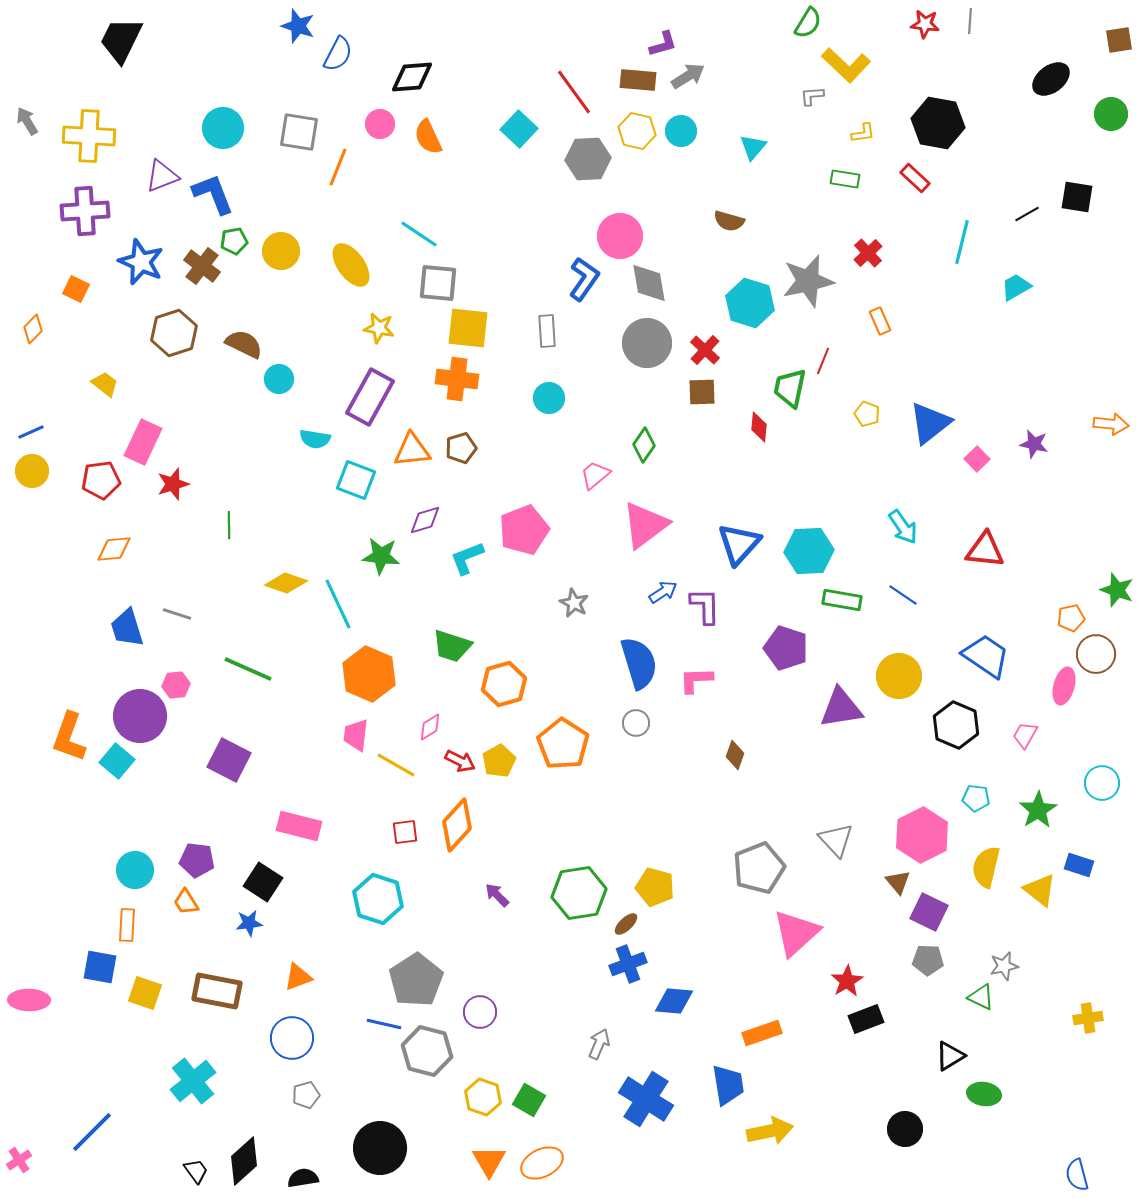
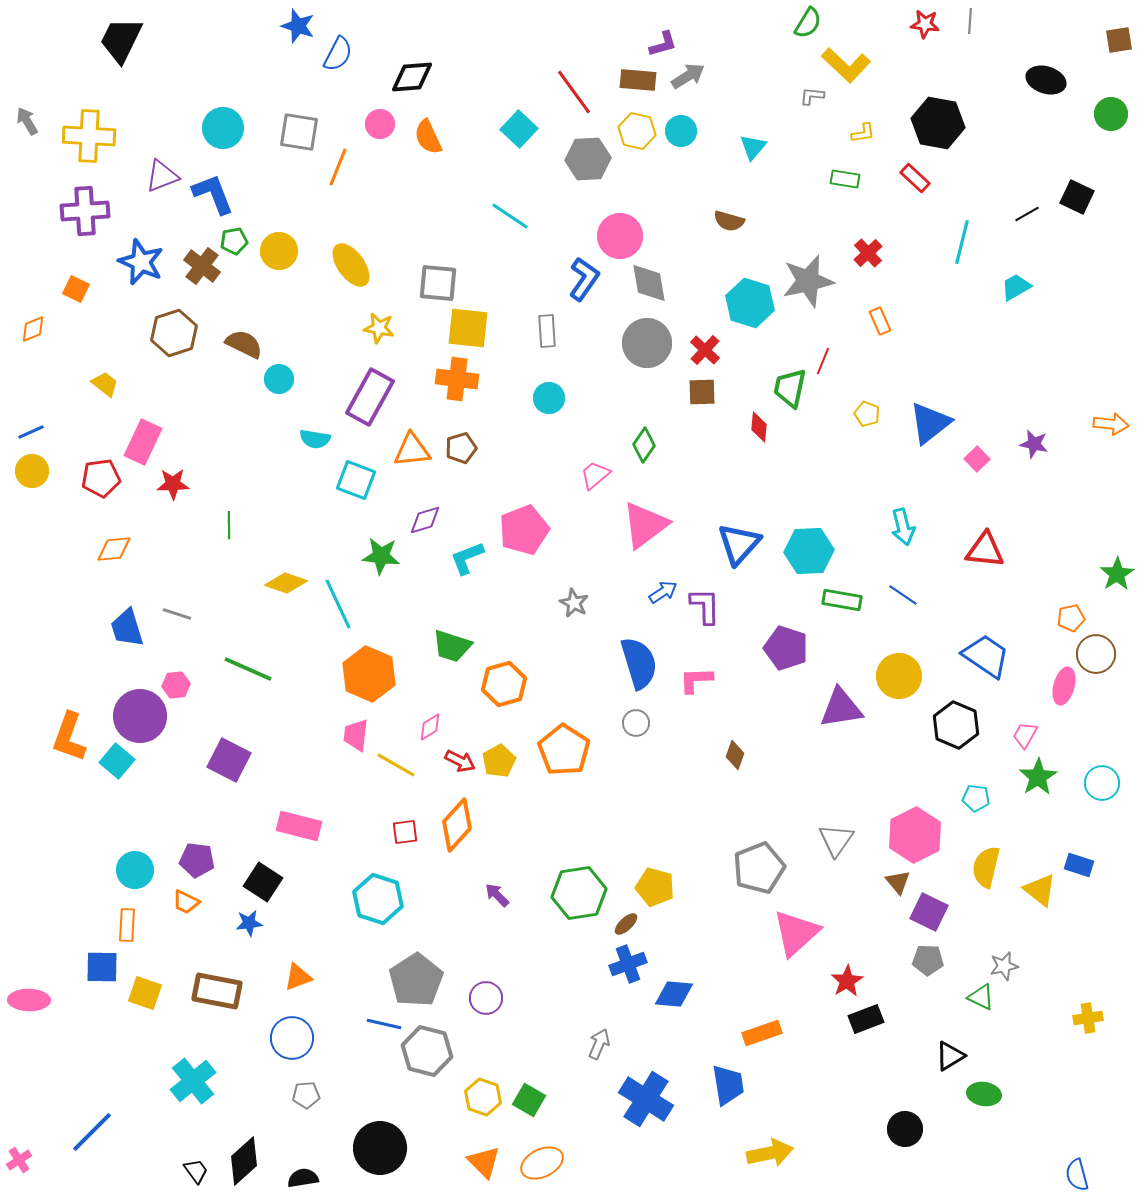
black ellipse at (1051, 79): moved 5 px left, 1 px down; rotated 54 degrees clockwise
gray L-shape at (812, 96): rotated 10 degrees clockwise
black square at (1077, 197): rotated 16 degrees clockwise
cyan line at (419, 234): moved 91 px right, 18 px up
yellow circle at (281, 251): moved 2 px left
orange diamond at (33, 329): rotated 24 degrees clockwise
red pentagon at (101, 480): moved 2 px up
red star at (173, 484): rotated 16 degrees clockwise
cyan arrow at (903, 527): rotated 21 degrees clockwise
green star at (1117, 590): moved 16 px up; rotated 20 degrees clockwise
orange pentagon at (563, 744): moved 1 px right, 6 px down
green star at (1038, 810): moved 33 px up
pink hexagon at (922, 835): moved 7 px left
gray triangle at (836, 840): rotated 18 degrees clockwise
orange trapezoid at (186, 902): rotated 32 degrees counterclockwise
blue square at (100, 967): moved 2 px right; rotated 9 degrees counterclockwise
blue diamond at (674, 1001): moved 7 px up
purple circle at (480, 1012): moved 6 px right, 14 px up
gray pentagon at (306, 1095): rotated 12 degrees clockwise
yellow arrow at (770, 1131): moved 22 px down
orange triangle at (489, 1161): moved 5 px left, 1 px down; rotated 15 degrees counterclockwise
